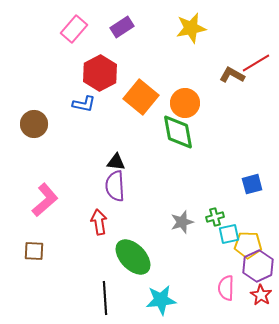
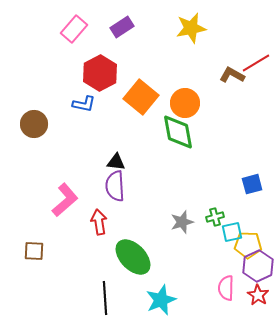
pink L-shape: moved 20 px right
cyan square: moved 3 px right, 2 px up
red star: moved 3 px left
cyan star: rotated 16 degrees counterclockwise
